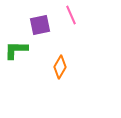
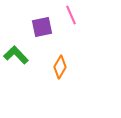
purple square: moved 2 px right, 2 px down
green L-shape: moved 5 px down; rotated 45 degrees clockwise
